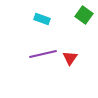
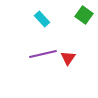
cyan rectangle: rotated 28 degrees clockwise
red triangle: moved 2 px left
